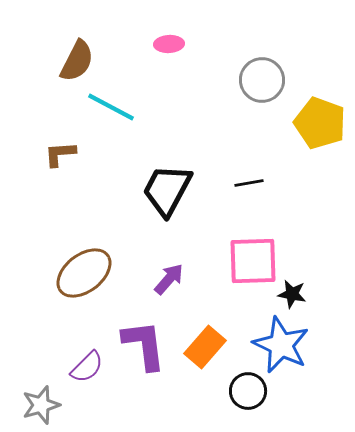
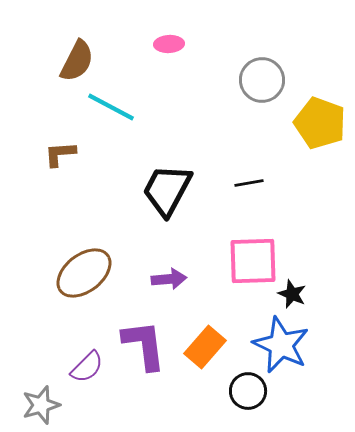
purple arrow: rotated 44 degrees clockwise
black star: rotated 12 degrees clockwise
